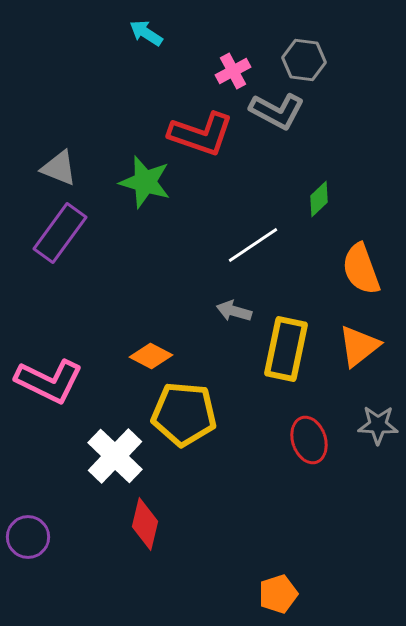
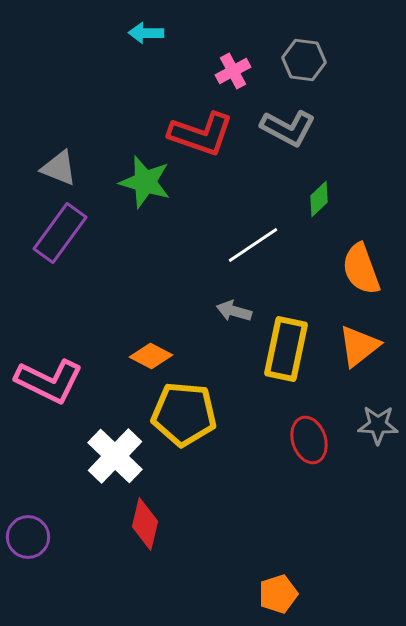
cyan arrow: rotated 32 degrees counterclockwise
gray L-shape: moved 11 px right, 17 px down
